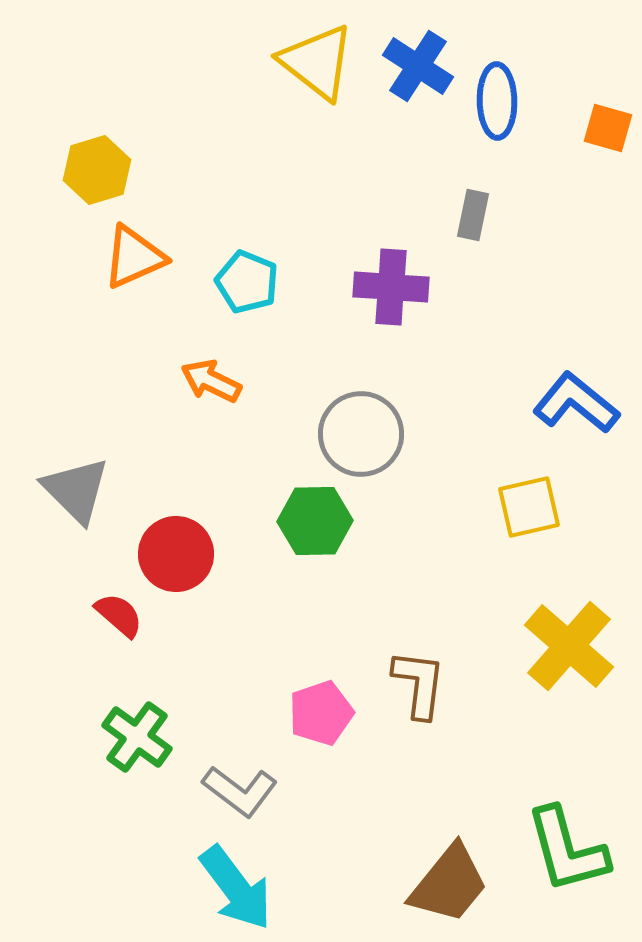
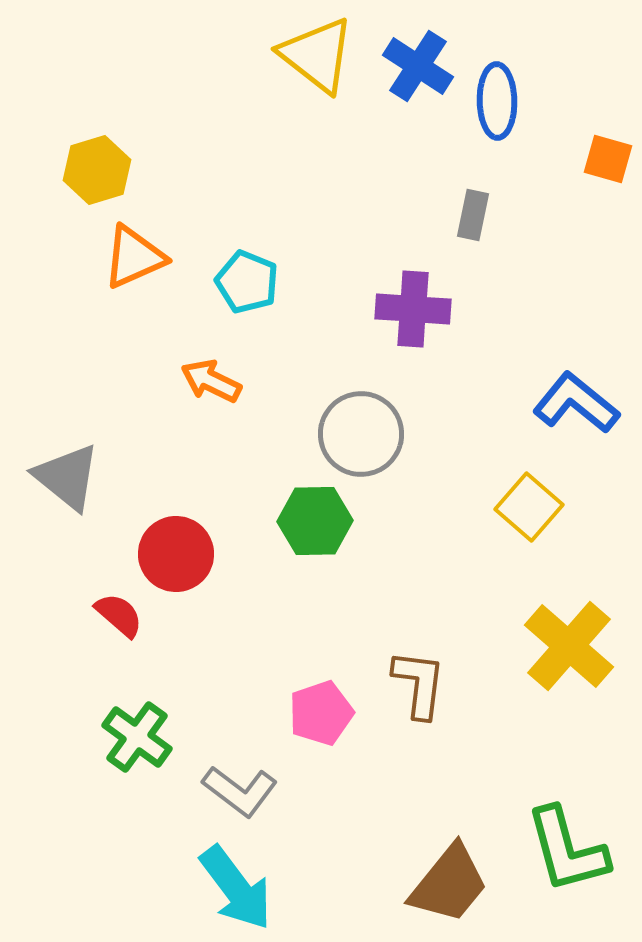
yellow triangle: moved 7 px up
orange square: moved 31 px down
purple cross: moved 22 px right, 22 px down
gray triangle: moved 9 px left, 13 px up; rotated 6 degrees counterclockwise
yellow square: rotated 36 degrees counterclockwise
